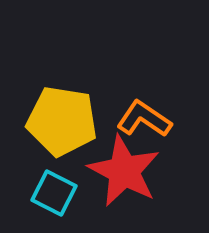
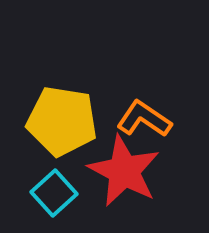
cyan square: rotated 21 degrees clockwise
